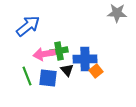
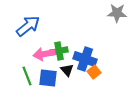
blue cross: rotated 20 degrees clockwise
orange square: moved 2 px left, 1 px down
